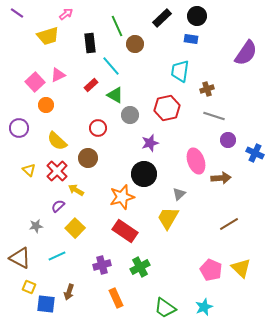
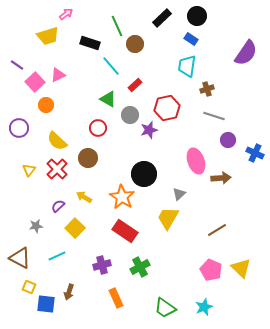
purple line at (17, 13): moved 52 px down
blue rectangle at (191, 39): rotated 24 degrees clockwise
black rectangle at (90, 43): rotated 66 degrees counterclockwise
cyan trapezoid at (180, 71): moved 7 px right, 5 px up
red rectangle at (91, 85): moved 44 px right
green triangle at (115, 95): moved 7 px left, 4 px down
purple star at (150, 143): moved 1 px left, 13 px up
yellow triangle at (29, 170): rotated 24 degrees clockwise
red cross at (57, 171): moved 2 px up
yellow arrow at (76, 190): moved 8 px right, 7 px down
orange star at (122, 197): rotated 25 degrees counterclockwise
brown line at (229, 224): moved 12 px left, 6 px down
